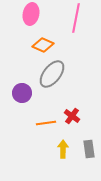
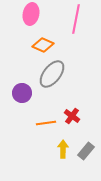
pink line: moved 1 px down
gray rectangle: moved 3 px left, 2 px down; rotated 48 degrees clockwise
